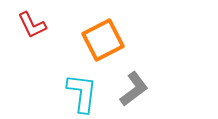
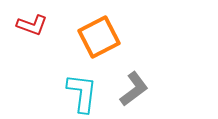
red L-shape: rotated 44 degrees counterclockwise
orange square: moved 4 px left, 3 px up
